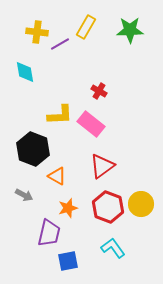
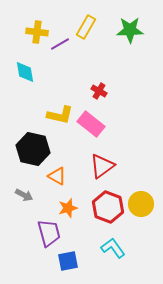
yellow L-shape: rotated 16 degrees clockwise
black hexagon: rotated 8 degrees counterclockwise
purple trapezoid: rotated 28 degrees counterclockwise
